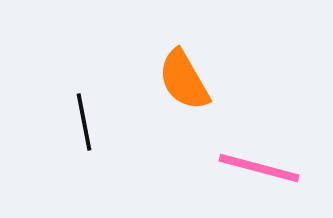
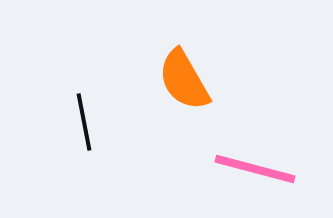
pink line: moved 4 px left, 1 px down
